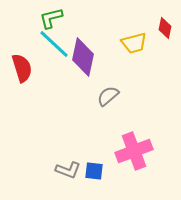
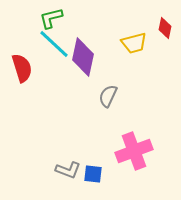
gray semicircle: rotated 25 degrees counterclockwise
blue square: moved 1 px left, 3 px down
